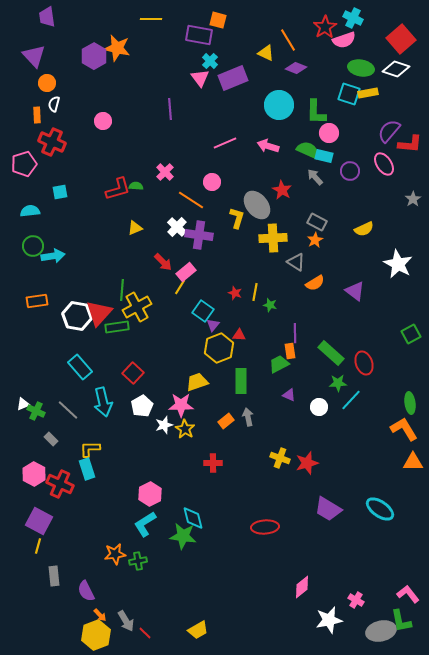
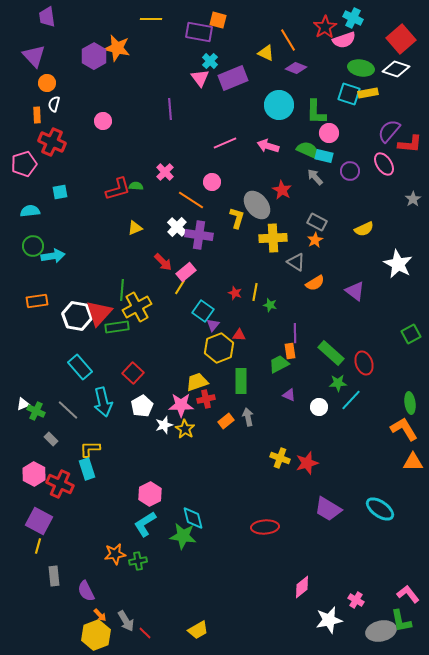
purple rectangle at (199, 35): moved 3 px up
red cross at (213, 463): moved 7 px left, 64 px up; rotated 12 degrees counterclockwise
